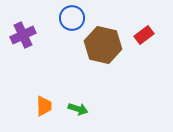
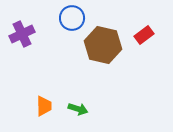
purple cross: moved 1 px left, 1 px up
